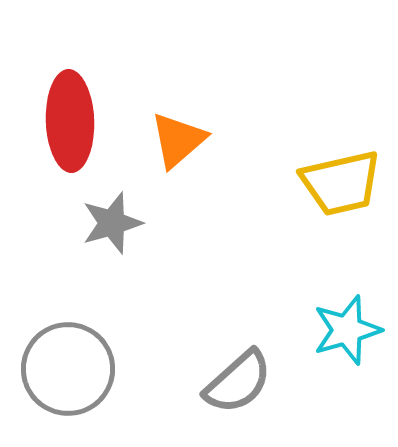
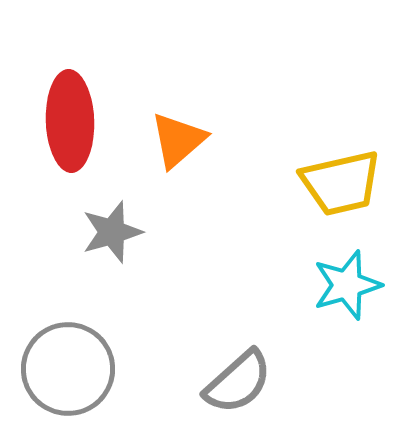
gray star: moved 9 px down
cyan star: moved 45 px up
